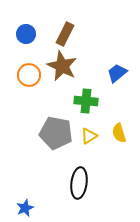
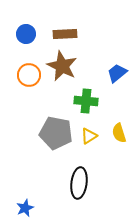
brown rectangle: rotated 60 degrees clockwise
